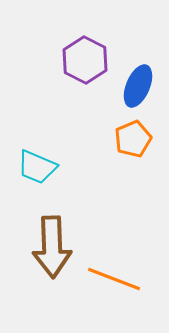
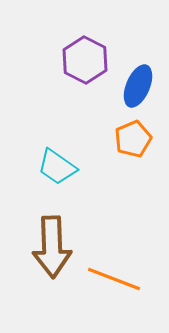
cyan trapezoid: moved 20 px right; rotated 12 degrees clockwise
